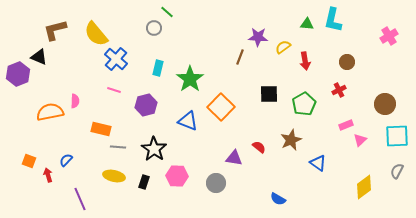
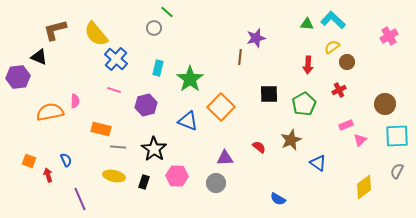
cyan L-shape at (333, 20): rotated 120 degrees clockwise
purple star at (258, 37): moved 2 px left, 1 px down; rotated 18 degrees counterclockwise
yellow semicircle at (283, 47): moved 49 px right
brown line at (240, 57): rotated 14 degrees counterclockwise
red arrow at (305, 61): moved 3 px right, 4 px down; rotated 12 degrees clockwise
purple hexagon at (18, 74): moved 3 px down; rotated 15 degrees clockwise
purple triangle at (234, 158): moved 9 px left; rotated 12 degrees counterclockwise
blue semicircle at (66, 160): rotated 112 degrees clockwise
